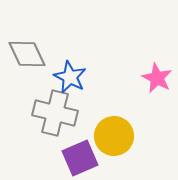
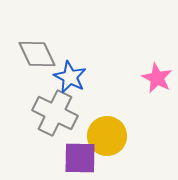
gray diamond: moved 10 px right
gray cross: rotated 12 degrees clockwise
yellow circle: moved 7 px left
purple square: rotated 24 degrees clockwise
